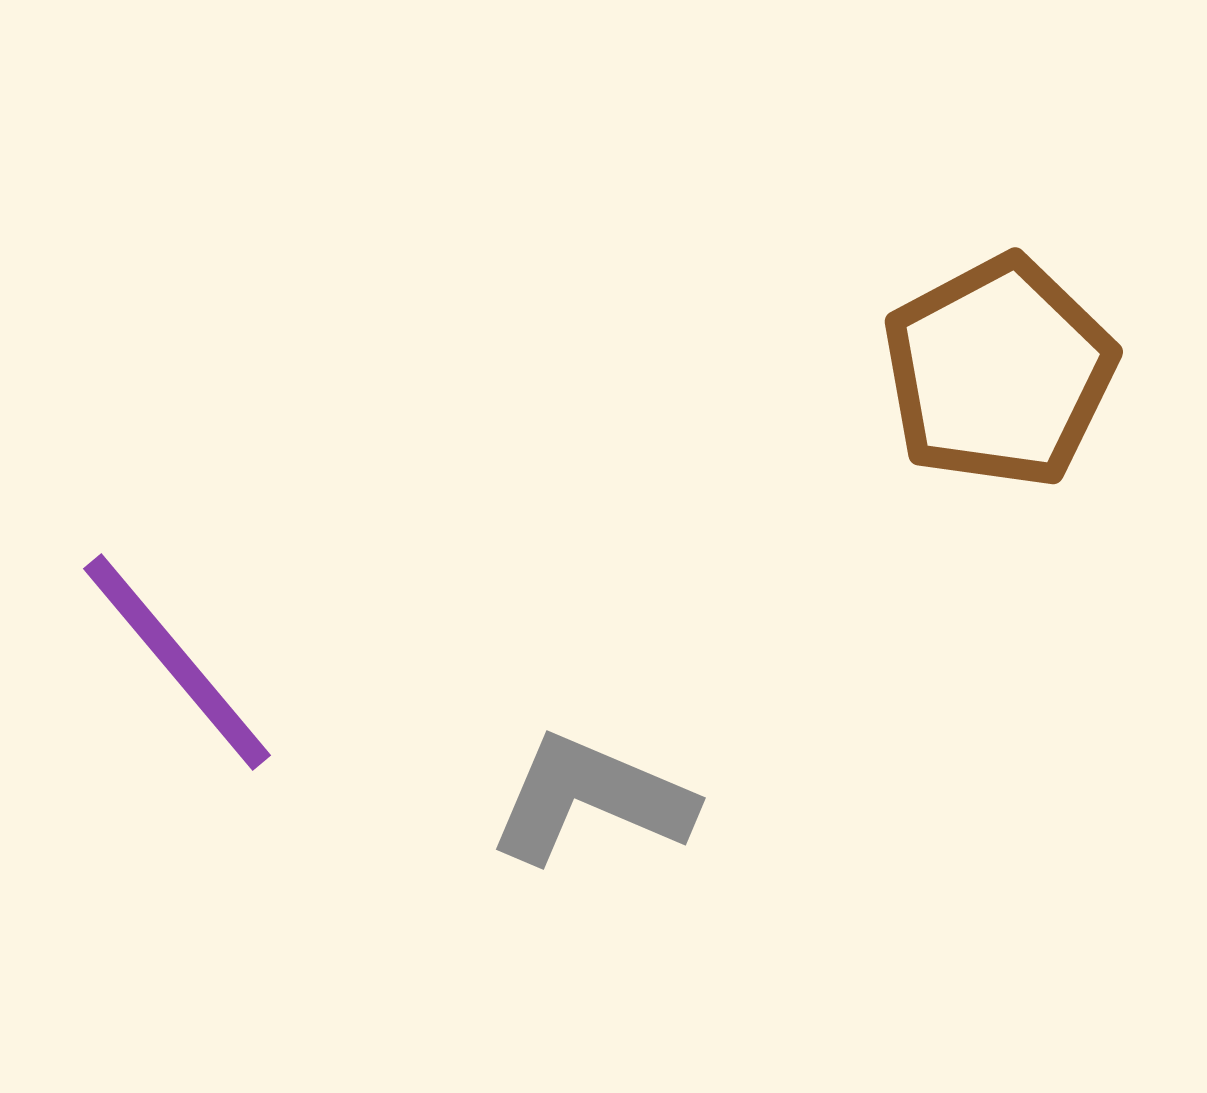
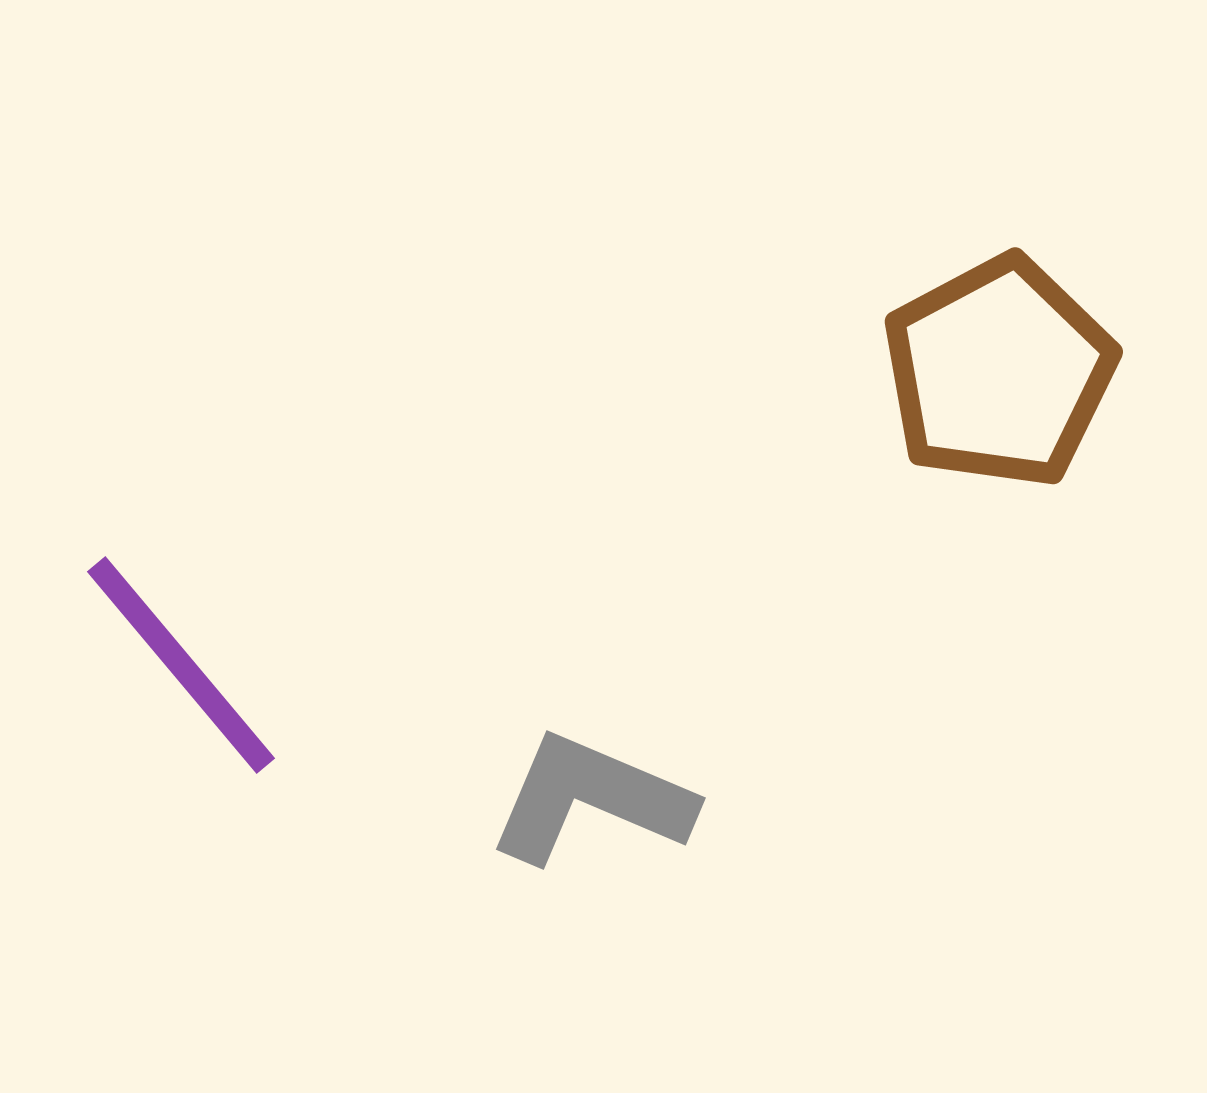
purple line: moved 4 px right, 3 px down
